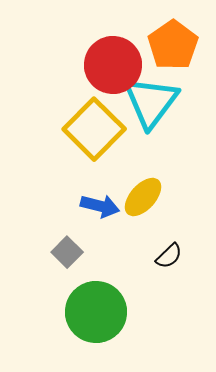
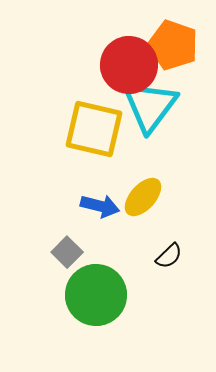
orange pentagon: rotated 18 degrees counterclockwise
red circle: moved 16 px right
cyan triangle: moved 1 px left, 4 px down
yellow square: rotated 32 degrees counterclockwise
green circle: moved 17 px up
